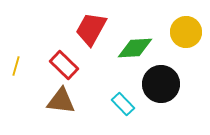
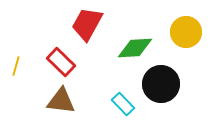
red trapezoid: moved 4 px left, 5 px up
red rectangle: moved 3 px left, 3 px up
